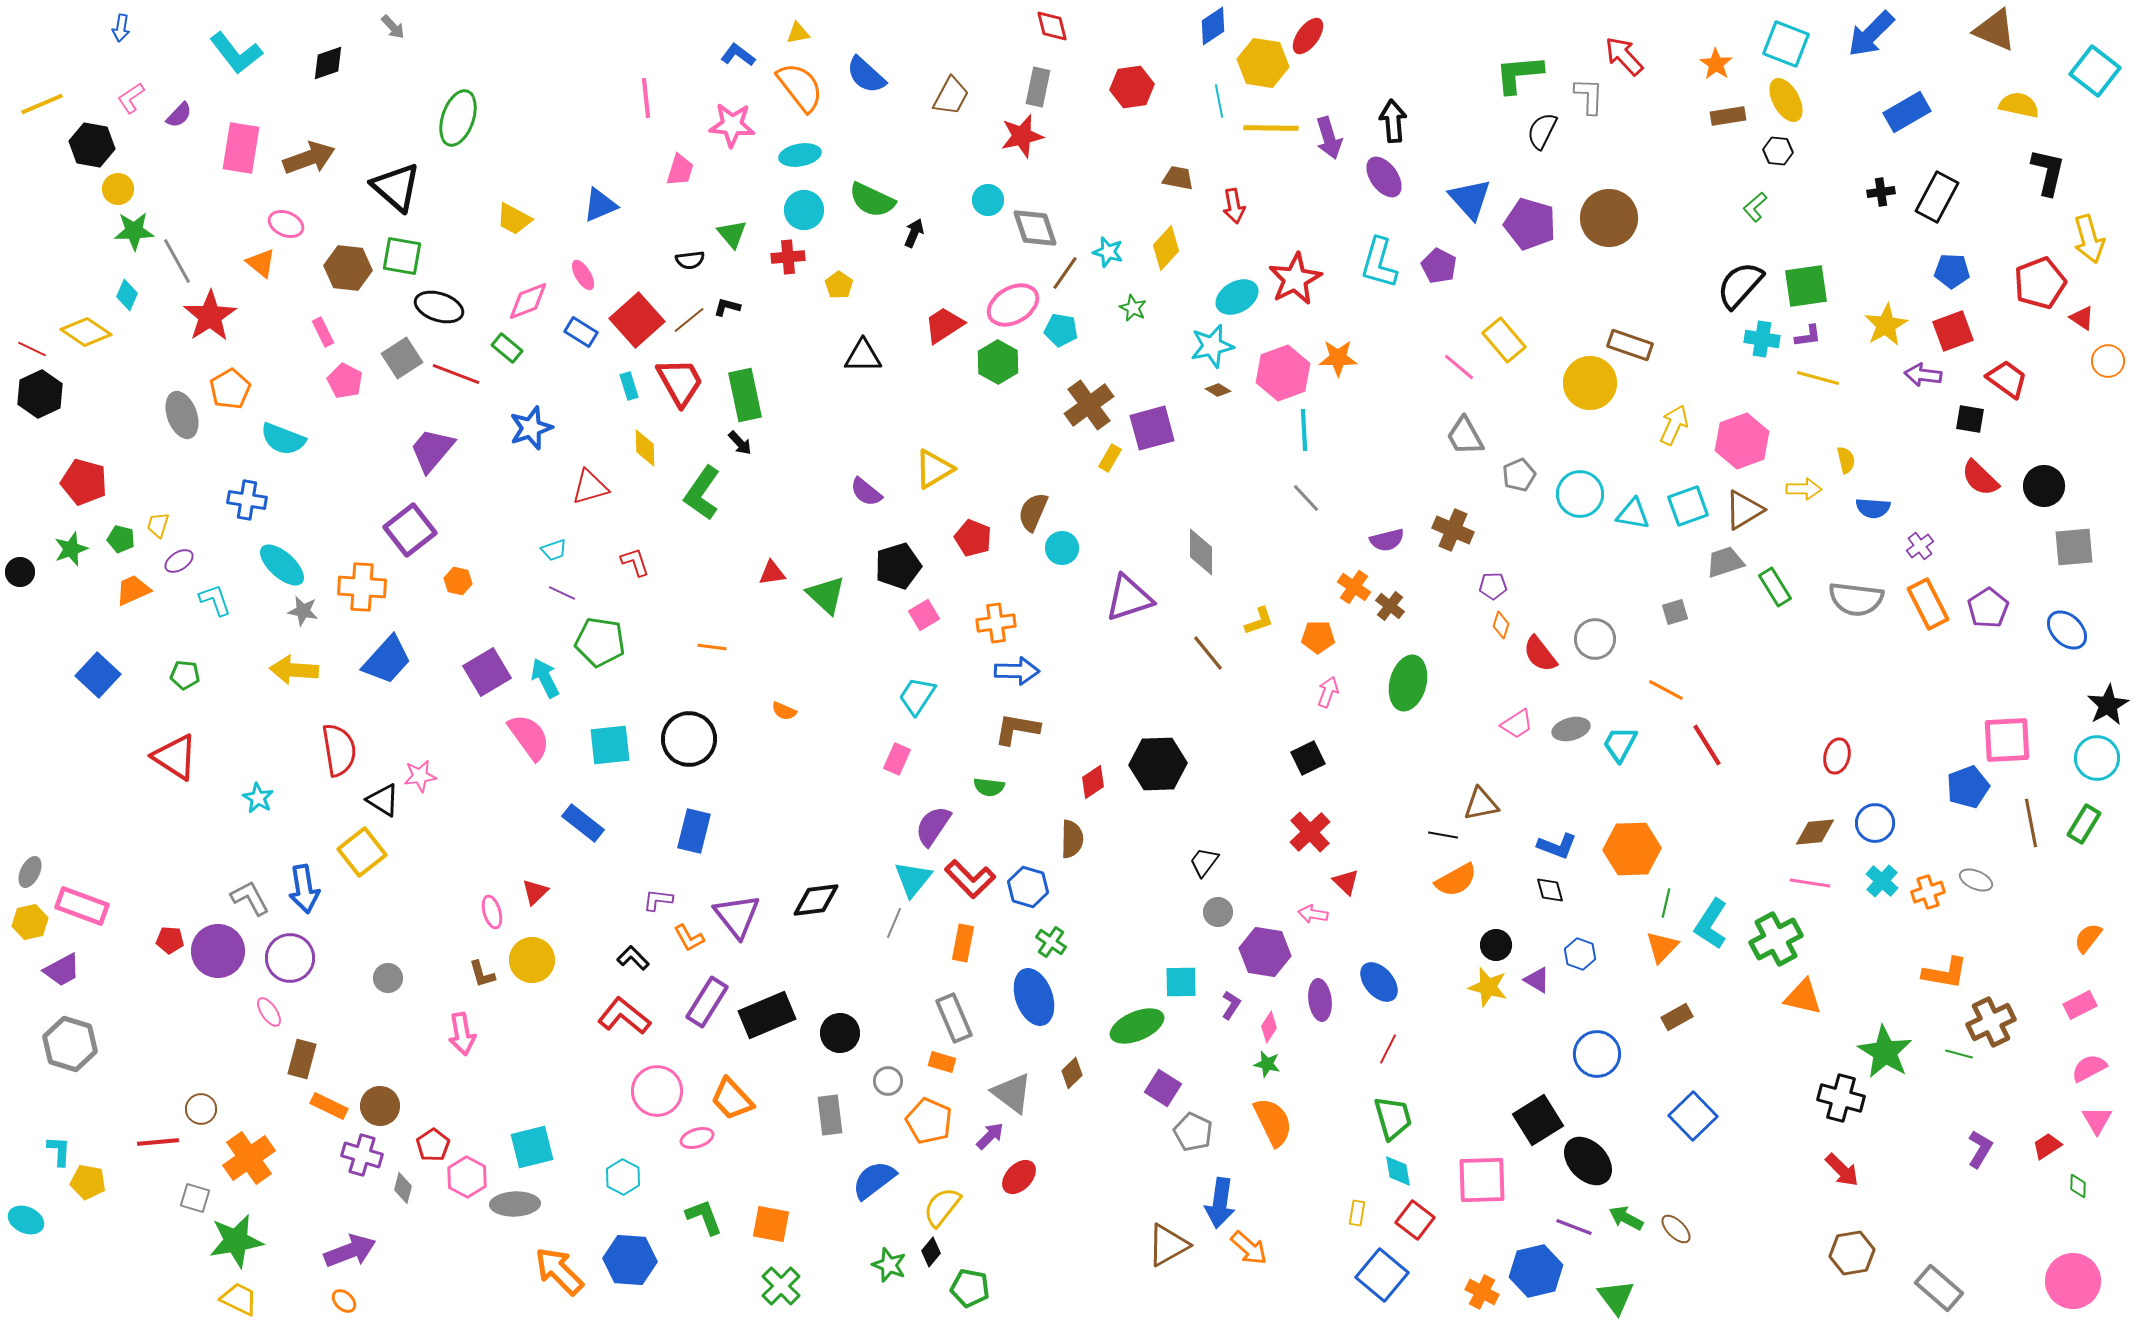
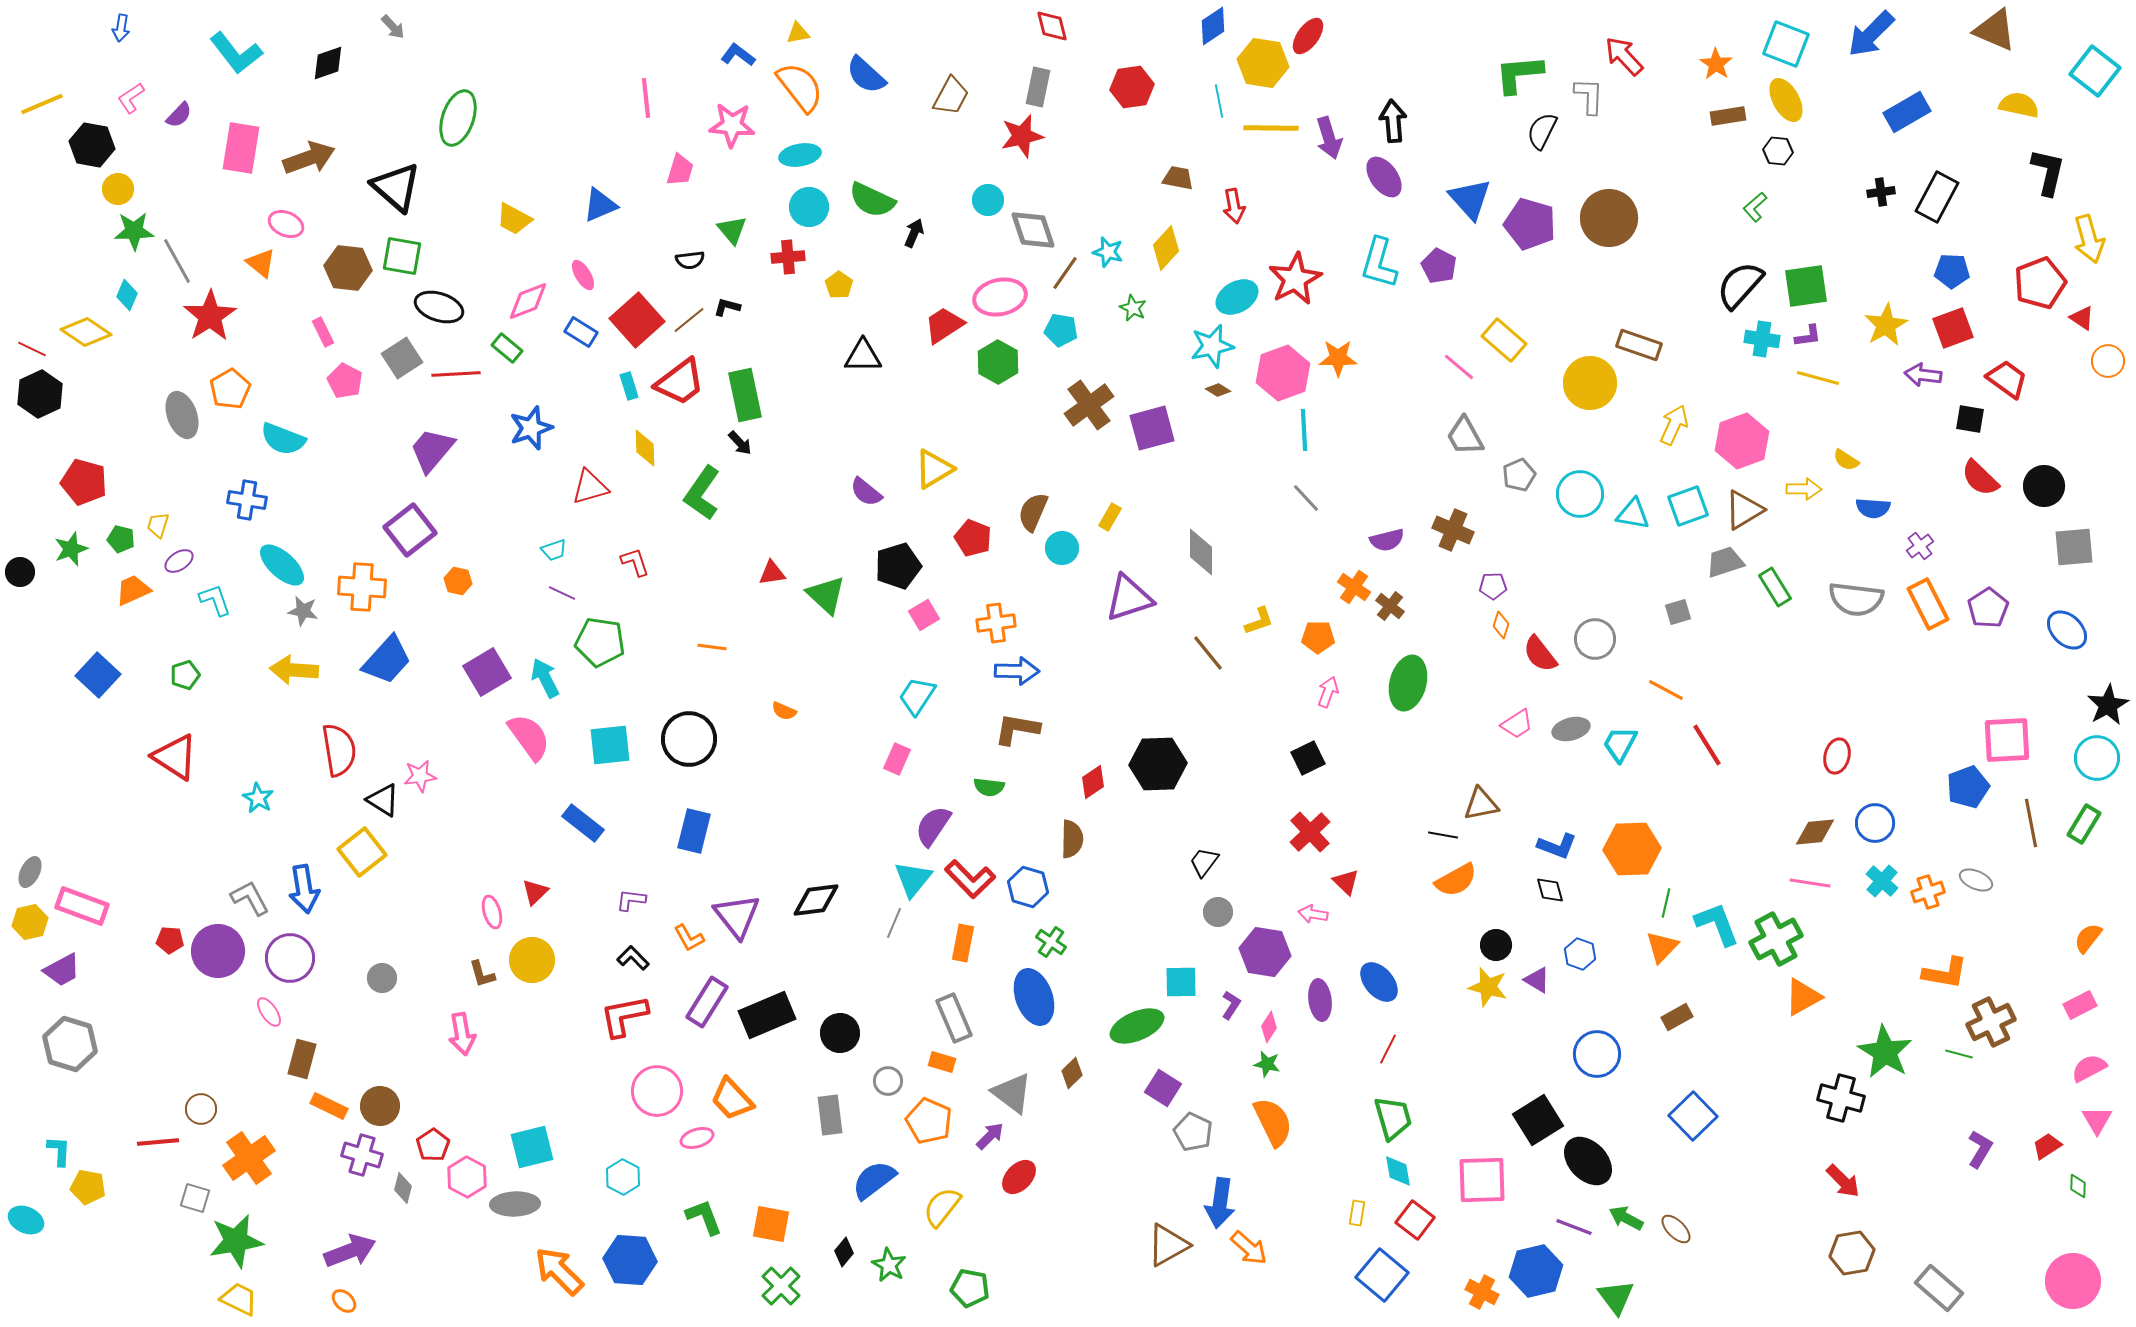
cyan circle at (804, 210): moved 5 px right, 3 px up
gray diamond at (1035, 228): moved 2 px left, 2 px down
green triangle at (732, 234): moved 4 px up
pink ellipse at (1013, 305): moved 13 px left, 8 px up; rotated 18 degrees clockwise
red square at (1953, 331): moved 3 px up
yellow rectangle at (1504, 340): rotated 9 degrees counterclockwise
brown rectangle at (1630, 345): moved 9 px right
red line at (456, 374): rotated 24 degrees counterclockwise
red trapezoid at (680, 382): rotated 82 degrees clockwise
yellow rectangle at (1110, 458): moved 59 px down
yellow semicircle at (1846, 460): rotated 136 degrees clockwise
gray square at (1675, 612): moved 3 px right
green pentagon at (185, 675): rotated 24 degrees counterclockwise
purple L-shape at (658, 900): moved 27 px left
cyan L-shape at (1711, 924): moved 6 px right; rotated 126 degrees clockwise
gray circle at (388, 978): moved 6 px left
orange triangle at (1803, 997): rotated 42 degrees counterclockwise
red L-shape at (624, 1016): rotated 50 degrees counterclockwise
red arrow at (1842, 1170): moved 1 px right, 11 px down
yellow pentagon at (88, 1182): moved 5 px down
black diamond at (931, 1252): moved 87 px left
green star at (889, 1265): rotated 8 degrees clockwise
